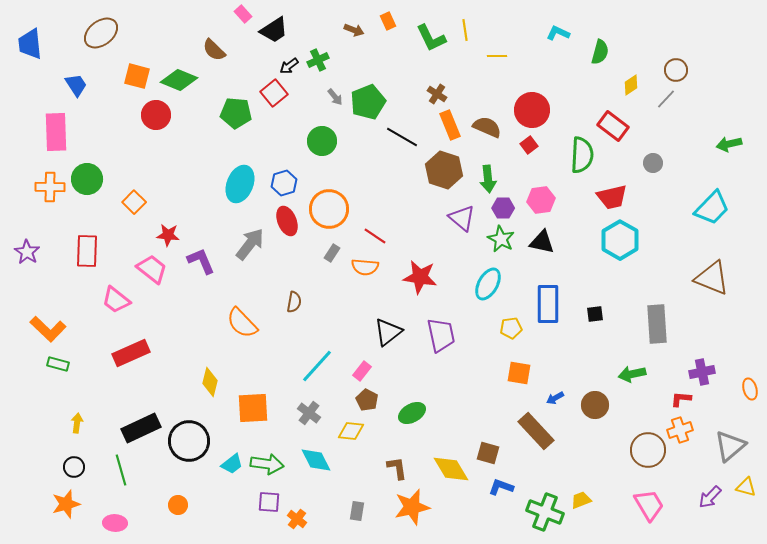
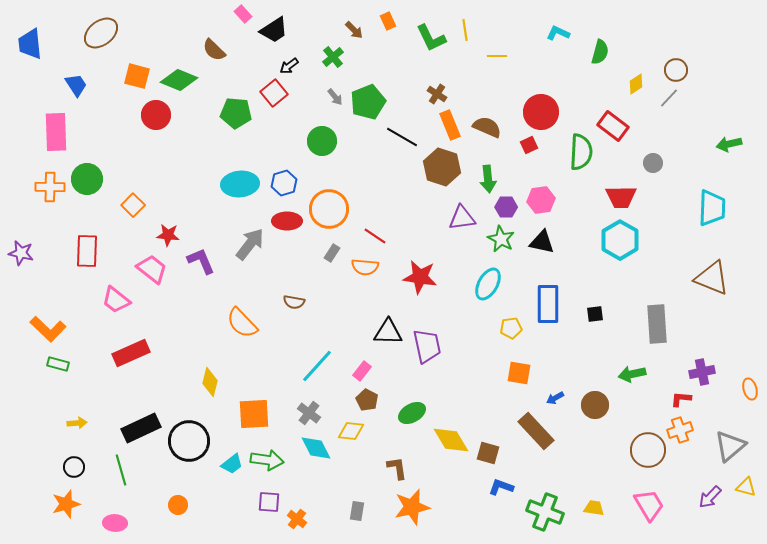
brown arrow at (354, 30): rotated 24 degrees clockwise
green cross at (318, 60): moved 15 px right, 3 px up; rotated 15 degrees counterclockwise
yellow diamond at (631, 85): moved 5 px right, 1 px up
gray line at (666, 99): moved 3 px right, 1 px up
red circle at (532, 110): moved 9 px right, 2 px down
red square at (529, 145): rotated 12 degrees clockwise
green semicircle at (582, 155): moved 1 px left, 3 px up
brown hexagon at (444, 170): moved 2 px left, 3 px up
cyan ellipse at (240, 184): rotated 63 degrees clockwise
red trapezoid at (612, 197): moved 9 px right; rotated 12 degrees clockwise
orange square at (134, 202): moved 1 px left, 3 px down
purple hexagon at (503, 208): moved 3 px right, 1 px up
cyan trapezoid at (712, 208): rotated 42 degrees counterclockwise
purple triangle at (462, 218): rotated 48 degrees counterclockwise
red ellipse at (287, 221): rotated 68 degrees counterclockwise
purple star at (27, 252): moved 6 px left, 1 px down; rotated 20 degrees counterclockwise
brown semicircle at (294, 302): rotated 90 degrees clockwise
black triangle at (388, 332): rotated 40 degrees clockwise
purple trapezoid at (441, 335): moved 14 px left, 11 px down
orange square at (253, 408): moved 1 px right, 6 px down
yellow arrow at (77, 423): rotated 78 degrees clockwise
cyan diamond at (316, 460): moved 12 px up
green arrow at (267, 464): moved 4 px up
yellow diamond at (451, 469): moved 29 px up
yellow trapezoid at (581, 500): moved 13 px right, 8 px down; rotated 30 degrees clockwise
